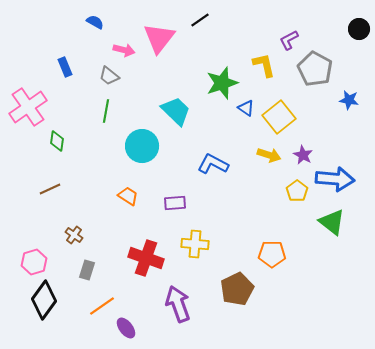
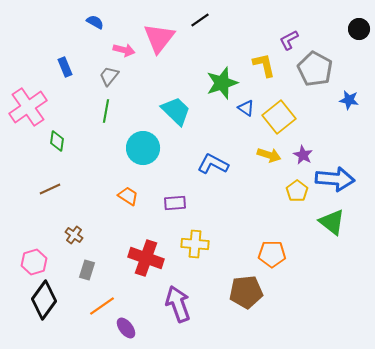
gray trapezoid: rotated 90 degrees clockwise
cyan circle: moved 1 px right, 2 px down
brown pentagon: moved 9 px right, 3 px down; rotated 20 degrees clockwise
